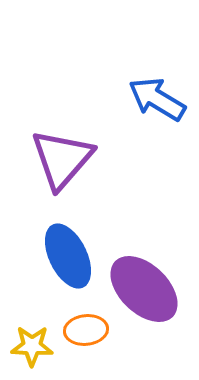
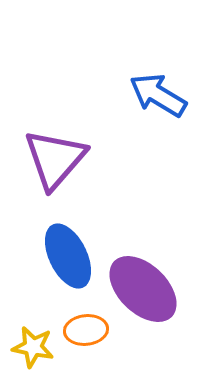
blue arrow: moved 1 px right, 4 px up
purple triangle: moved 7 px left
purple ellipse: moved 1 px left
yellow star: moved 1 px right, 1 px down; rotated 9 degrees clockwise
